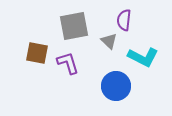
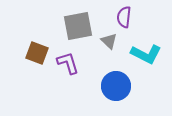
purple semicircle: moved 3 px up
gray square: moved 4 px right
brown square: rotated 10 degrees clockwise
cyan L-shape: moved 3 px right, 3 px up
